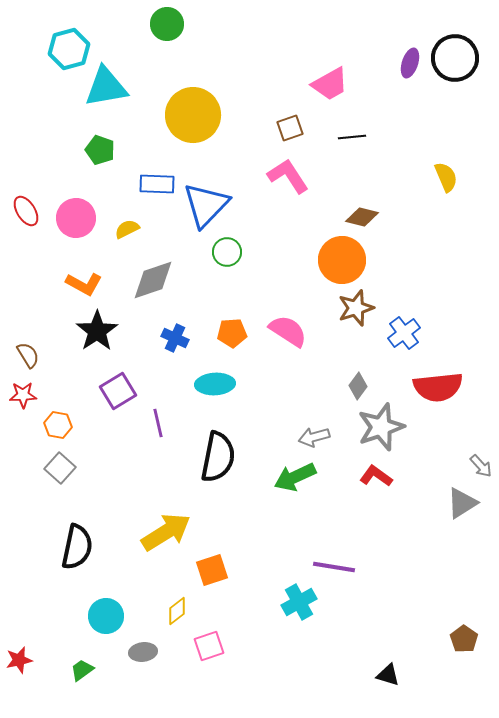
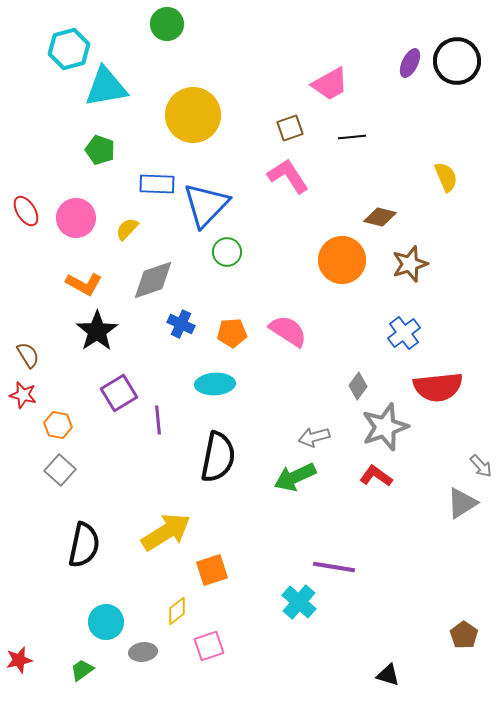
black circle at (455, 58): moved 2 px right, 3 px down
purple ellipse at (410, 63): rotated 8 degrees clockwise
brown diamond at (362, 217): moved 18 px right
yellow semicircle at (127, 229): rotated 20 degrees counterclockwise
brown star at (356, 308): moved 54 px right, 44 px up
blue cross at (175, 338): moved 6 px right, 14 px up
purple square at (118, 391): moved 1 px right, 2 px down
red star at (23, 395): rotated 16 degrees clockwise
purple line at (158, 423): moved 3 px up; rotated 8 degrees clockwise
gray star at (381, 427): moved 4 px right
gray square at (60, 468): moved 2 px down
black semicircle at (77, 547): moved 7 px right, 2 px up
cyan cross at (299, 602): rotated 20 degrees counterclockwise
cyan circle at (106, 616): moved 6 px down
brown pentagon at (464, 639): moved 4 px up
